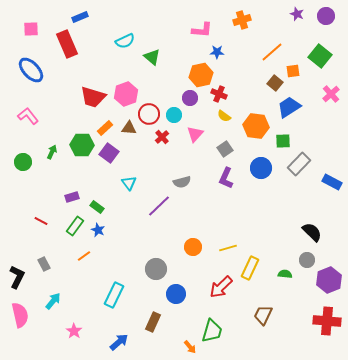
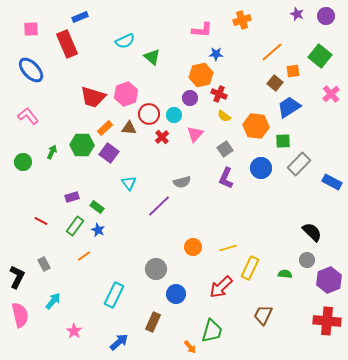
blue star at (217, 52): moved 1 px left, 2 px down
